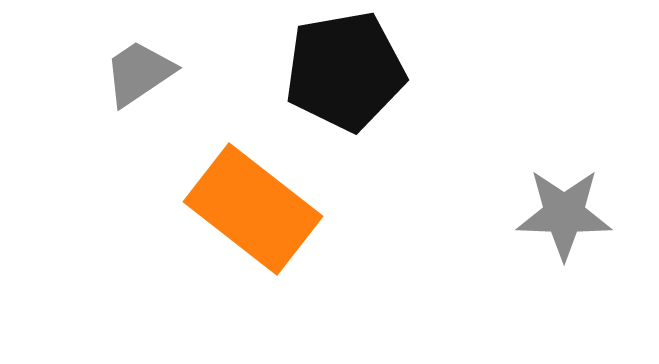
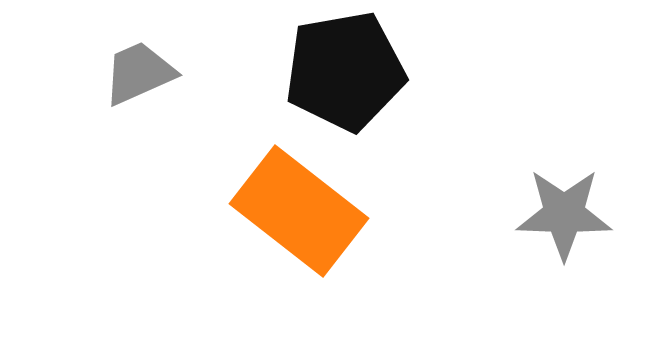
gray trapezoid: rotated 10 degrees clockwise
orange rectangle: moved 46 px right, 2 px down
